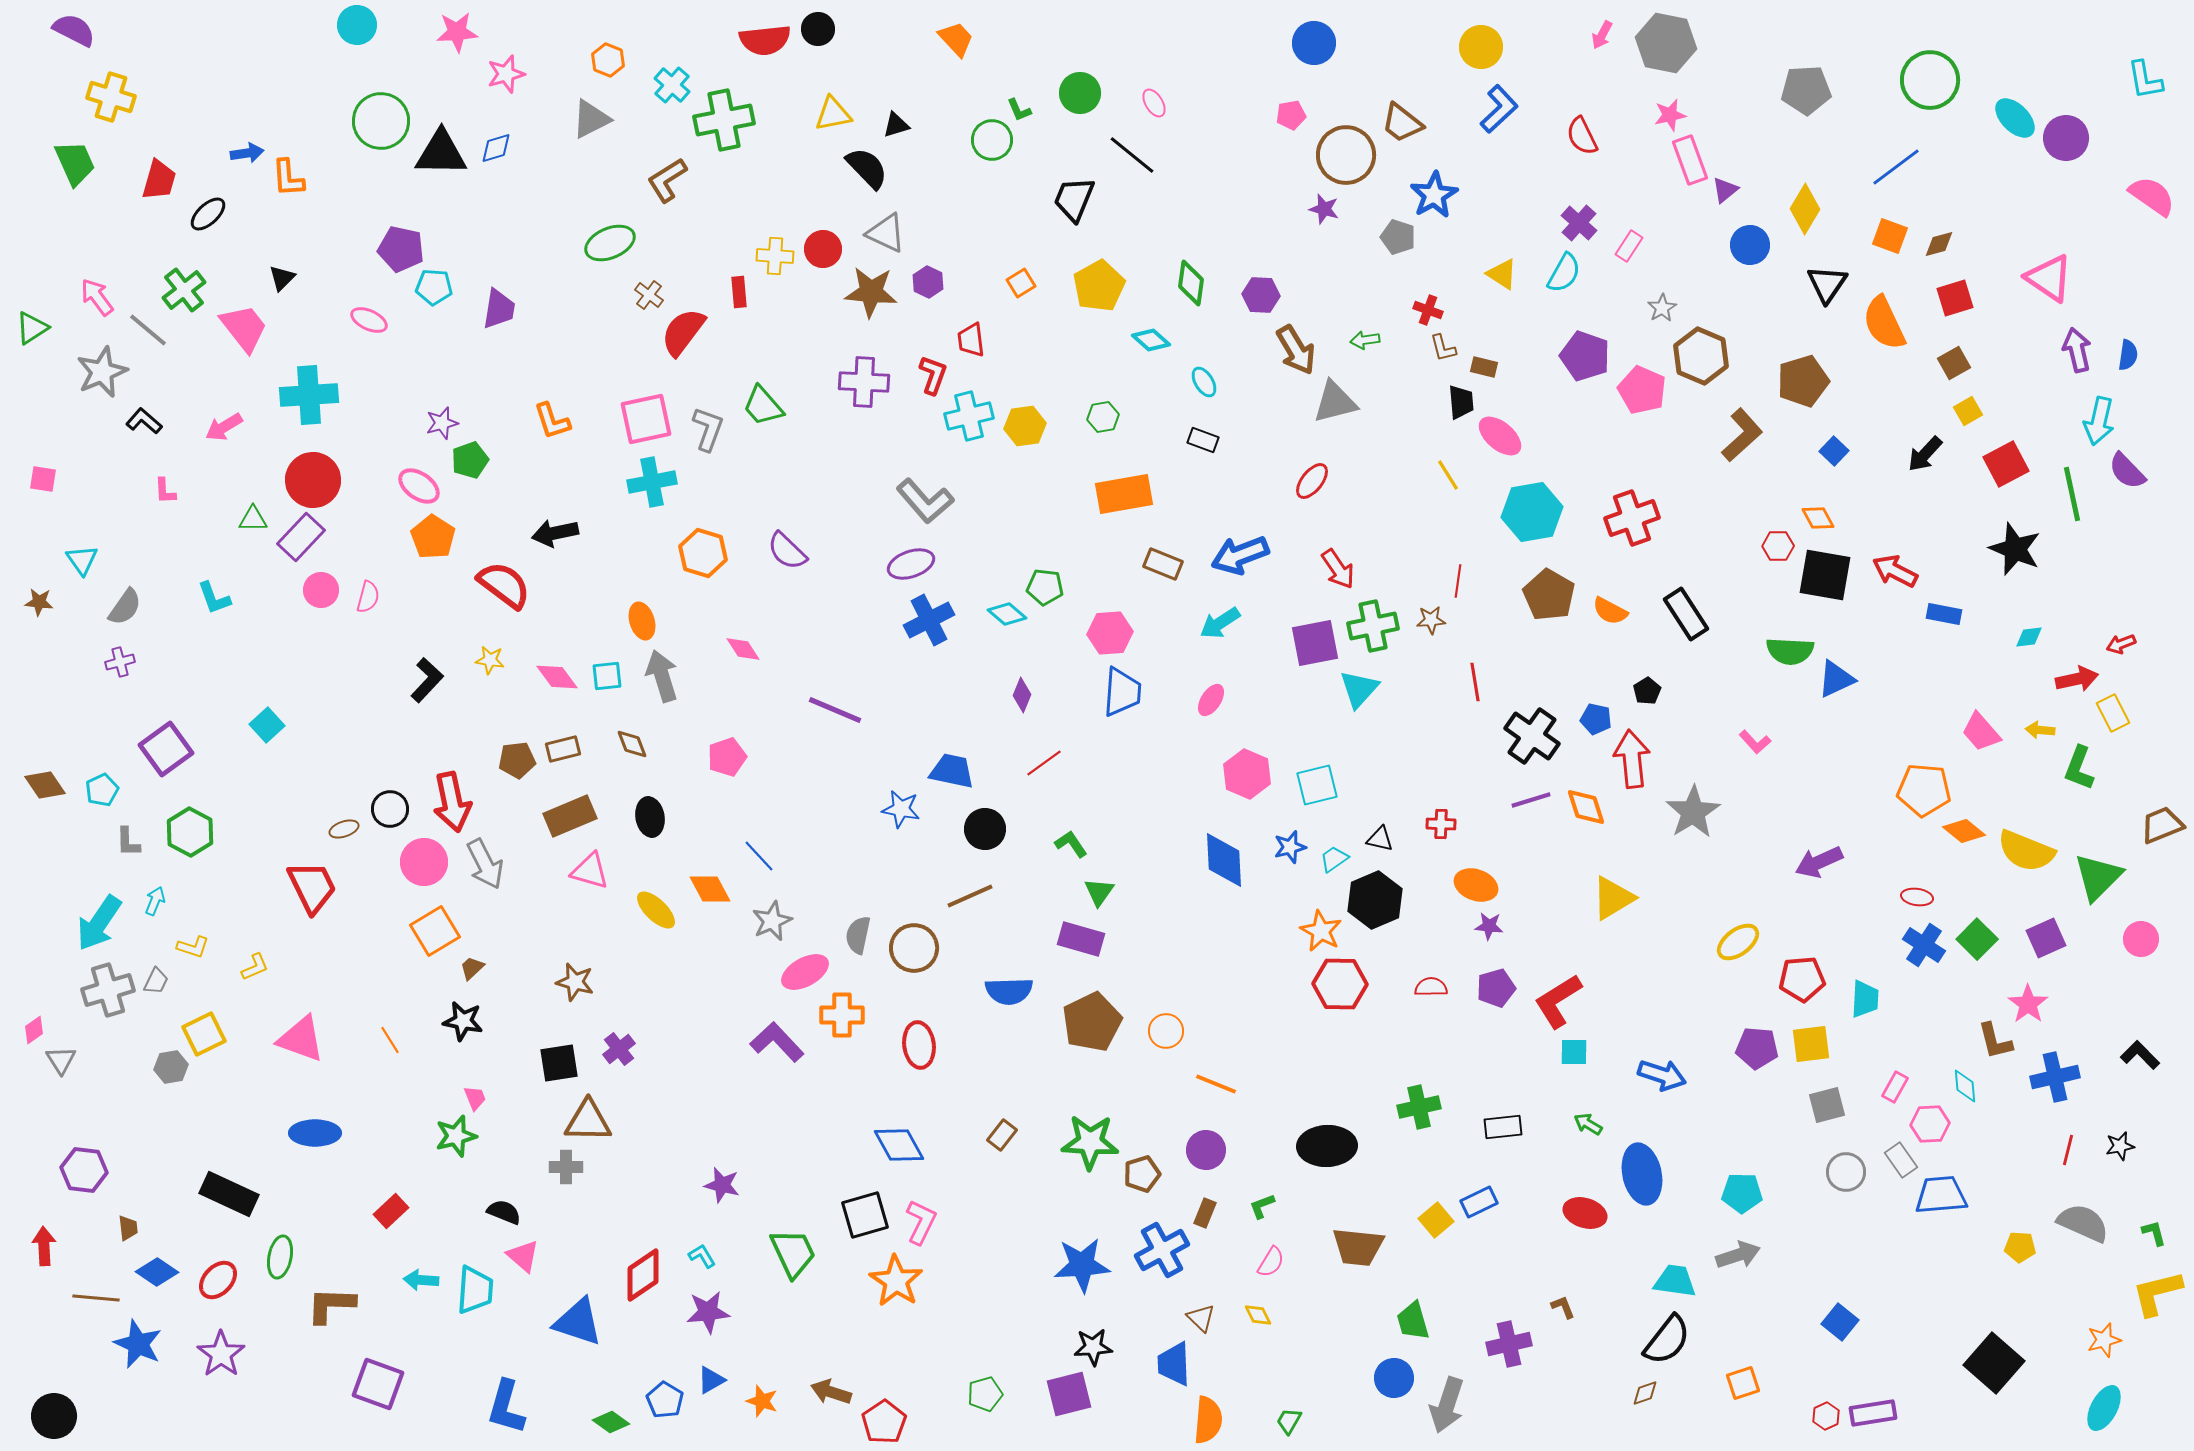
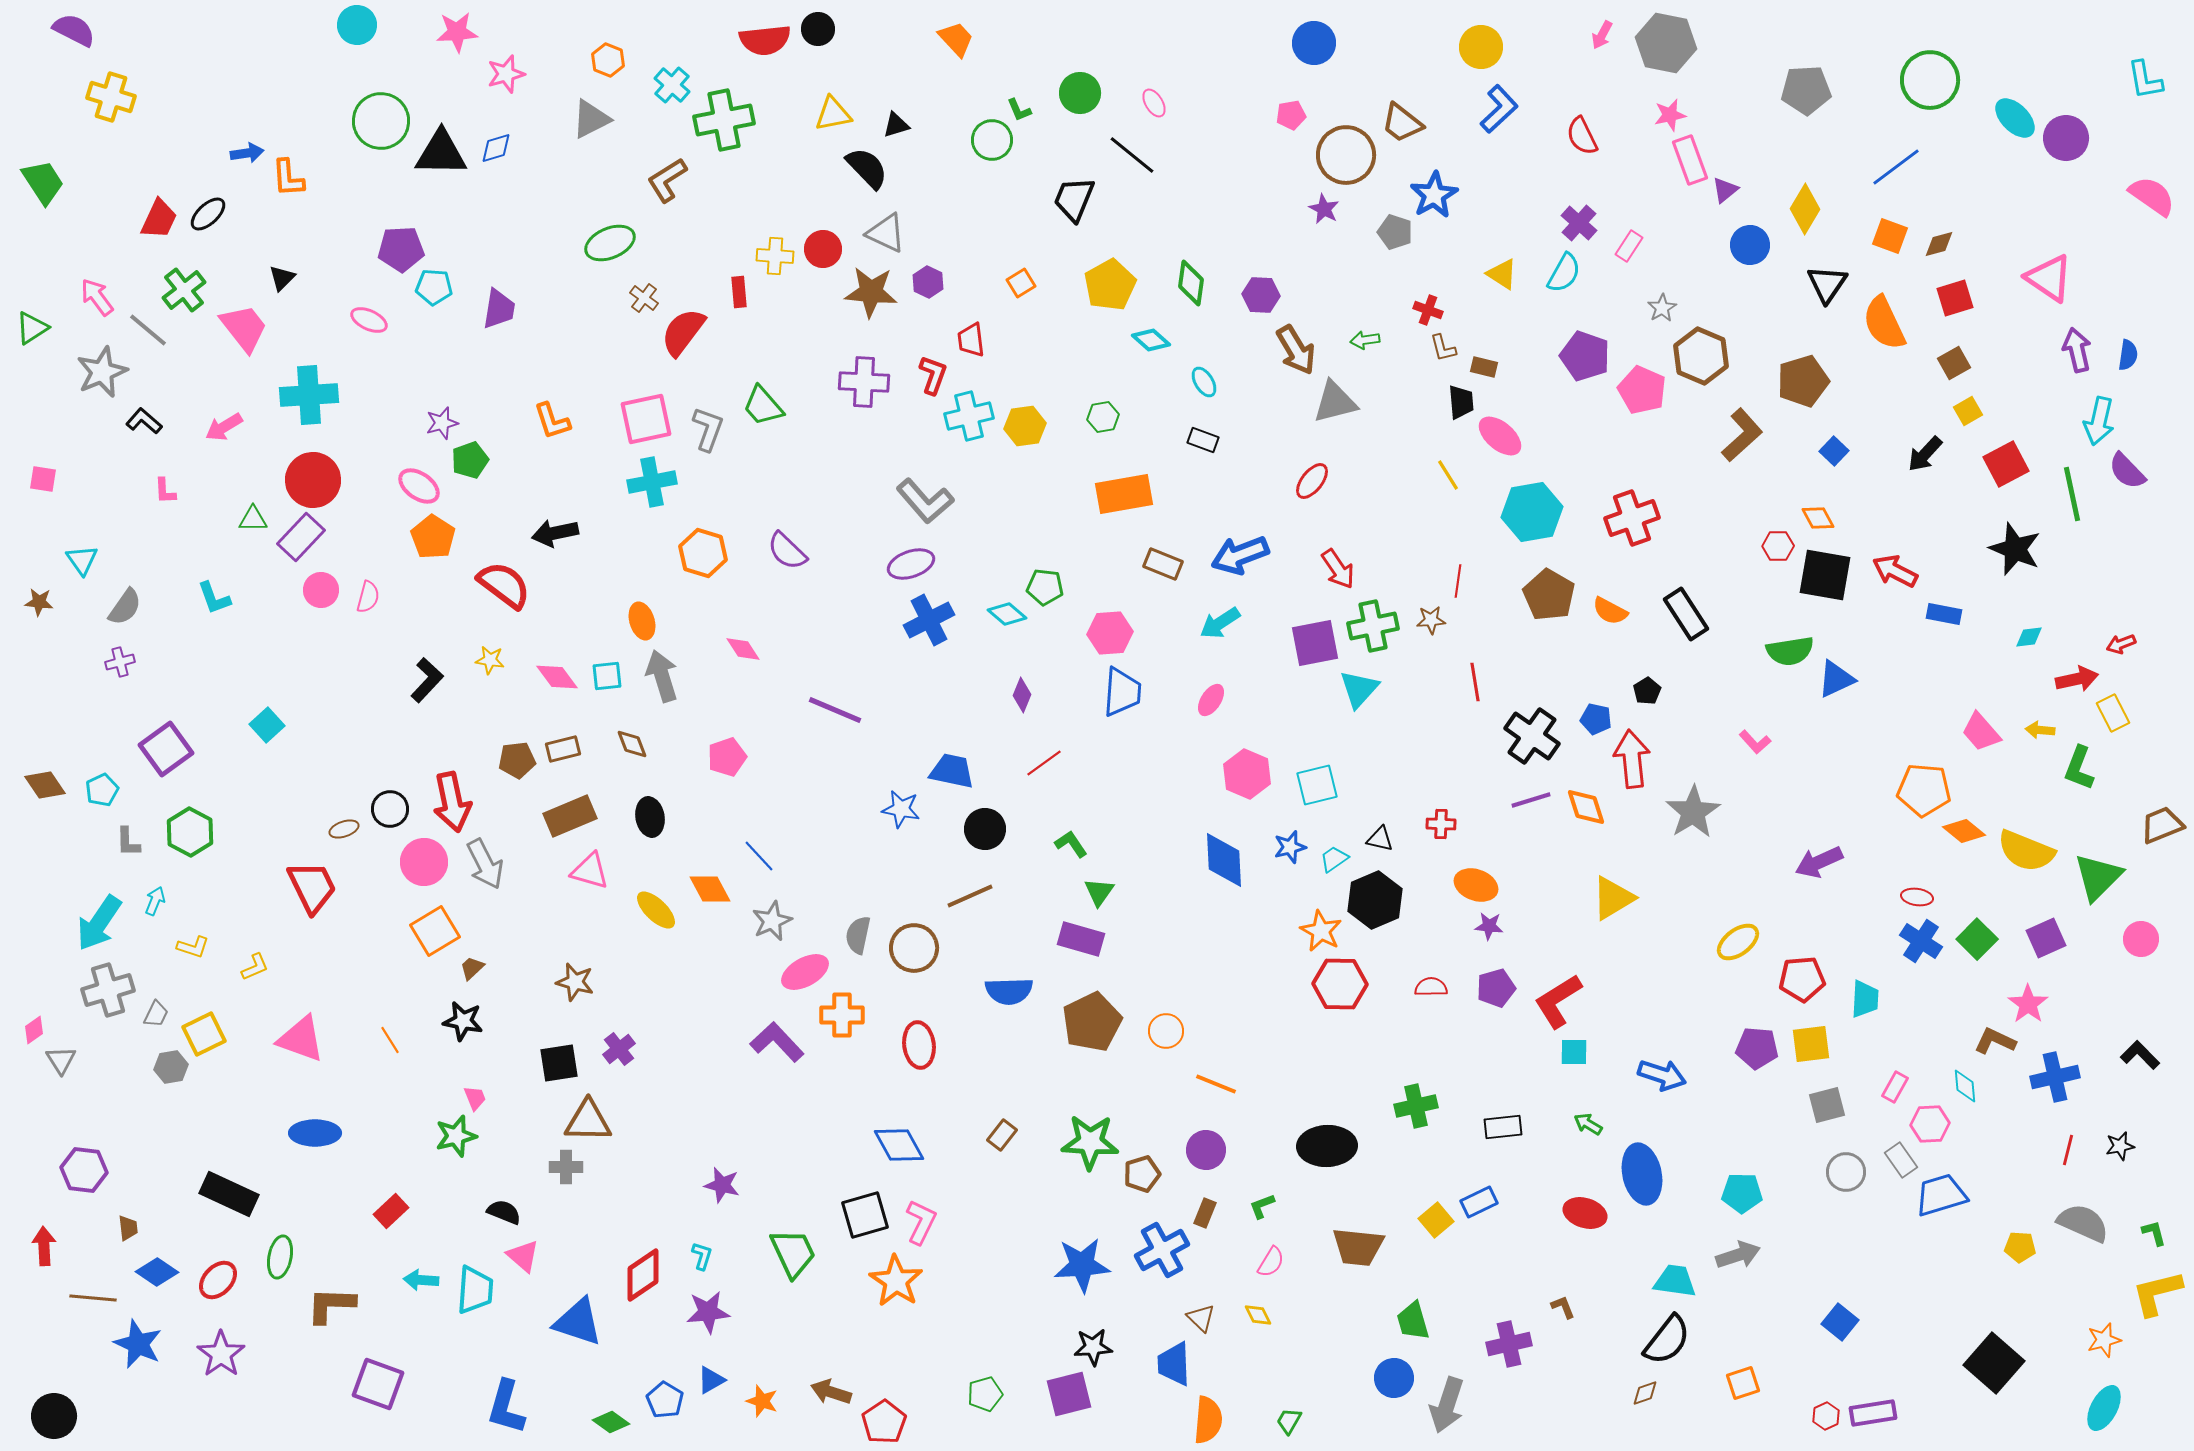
green trapezoid at (75, 163): moved 32 px left, 19 px down; rotated 9 degrees counterclockwise
red trapezoid at (159, 180): moved 39 px down; rotated 9 degrees clockwise
purple star at (1324, 209): rotated 12 degrees clockwise
gray pentagon at (1398, 237): moved 3 px left, 5 px up
purple pentagon at (401, 249): rotated 15 degrees counterclockwise
yellow pentagon at (1099, 286): moved 11 px right, 1 px up
brown cross at (649, 295): moved 5 px left, 3 px down
green semicircle at (1790, 651): rotated 12 degrees counterclockwise
blue cross at (1924, 945): moved 3 px left, 4 px up
gray trapezoid at (156, 981): moved 33 px down
brown L-shape at (1995, 1041): rotated 129 degrees clockwise
green cross at (1419, 1107): moved 3 px left, 1 px up
blue trapezoid at (1941, 1195): rotated 12 degrees counterclockwise
cyan L-shape at (702, 1256): rotated 48 degrees clockwise
brown line at (96, 1298): moved 3 px left
